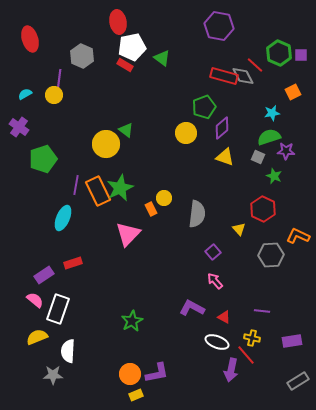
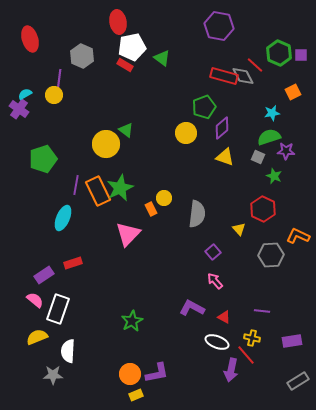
purple cross at (19, 127): moved 18 px up
